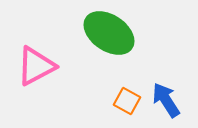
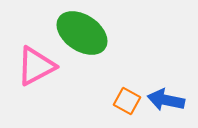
green ellipse: moved 27 px left
blue arrow: rotated 45 degrees counterclockwise
